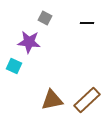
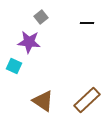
gray square: moved 4 px left, 1 px up; rotated 24 degrees clockwise
brown triangle: moved 9 px left, 1 px down; rotated 45 degrees clockwise
